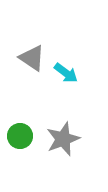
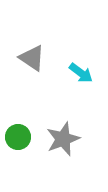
cyan arrow: moved 15 px right
green circle: moved 2 px left, 1 px down
